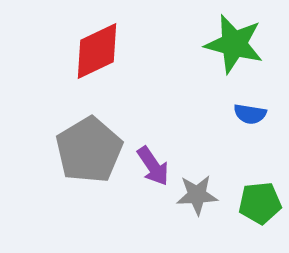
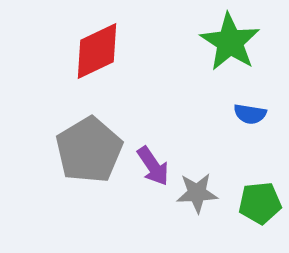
green star: moved 4 px left, 2 px up; rotated 18 degrees clockwise
gray star: moved 2 px up
